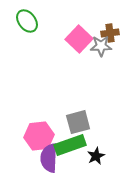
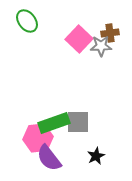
gray square: rotated 15 degrees clockwise
pink hexagon: moved 1 px left, 2 px down
green rectangle: moved 16 px left, 22 px up
purple semicircle: rotated 40 degrees counterclockwise
